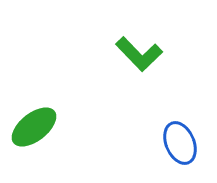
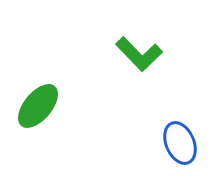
green ellipse: moved 4 px right, 21 px up; rotated 12 degrees counterclockwise
